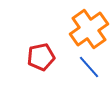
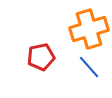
orange cross: rotated 18 degrees clockwise
